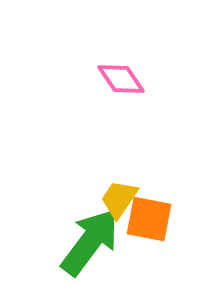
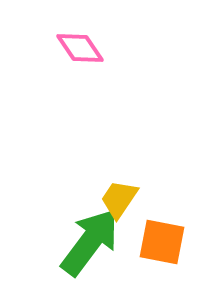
pink diamond: moved 41 px left, 31 px up
orange square: moved 13 px right, 23 px down
